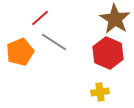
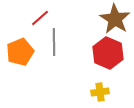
gray line: rotated 56 degrees clockwise
